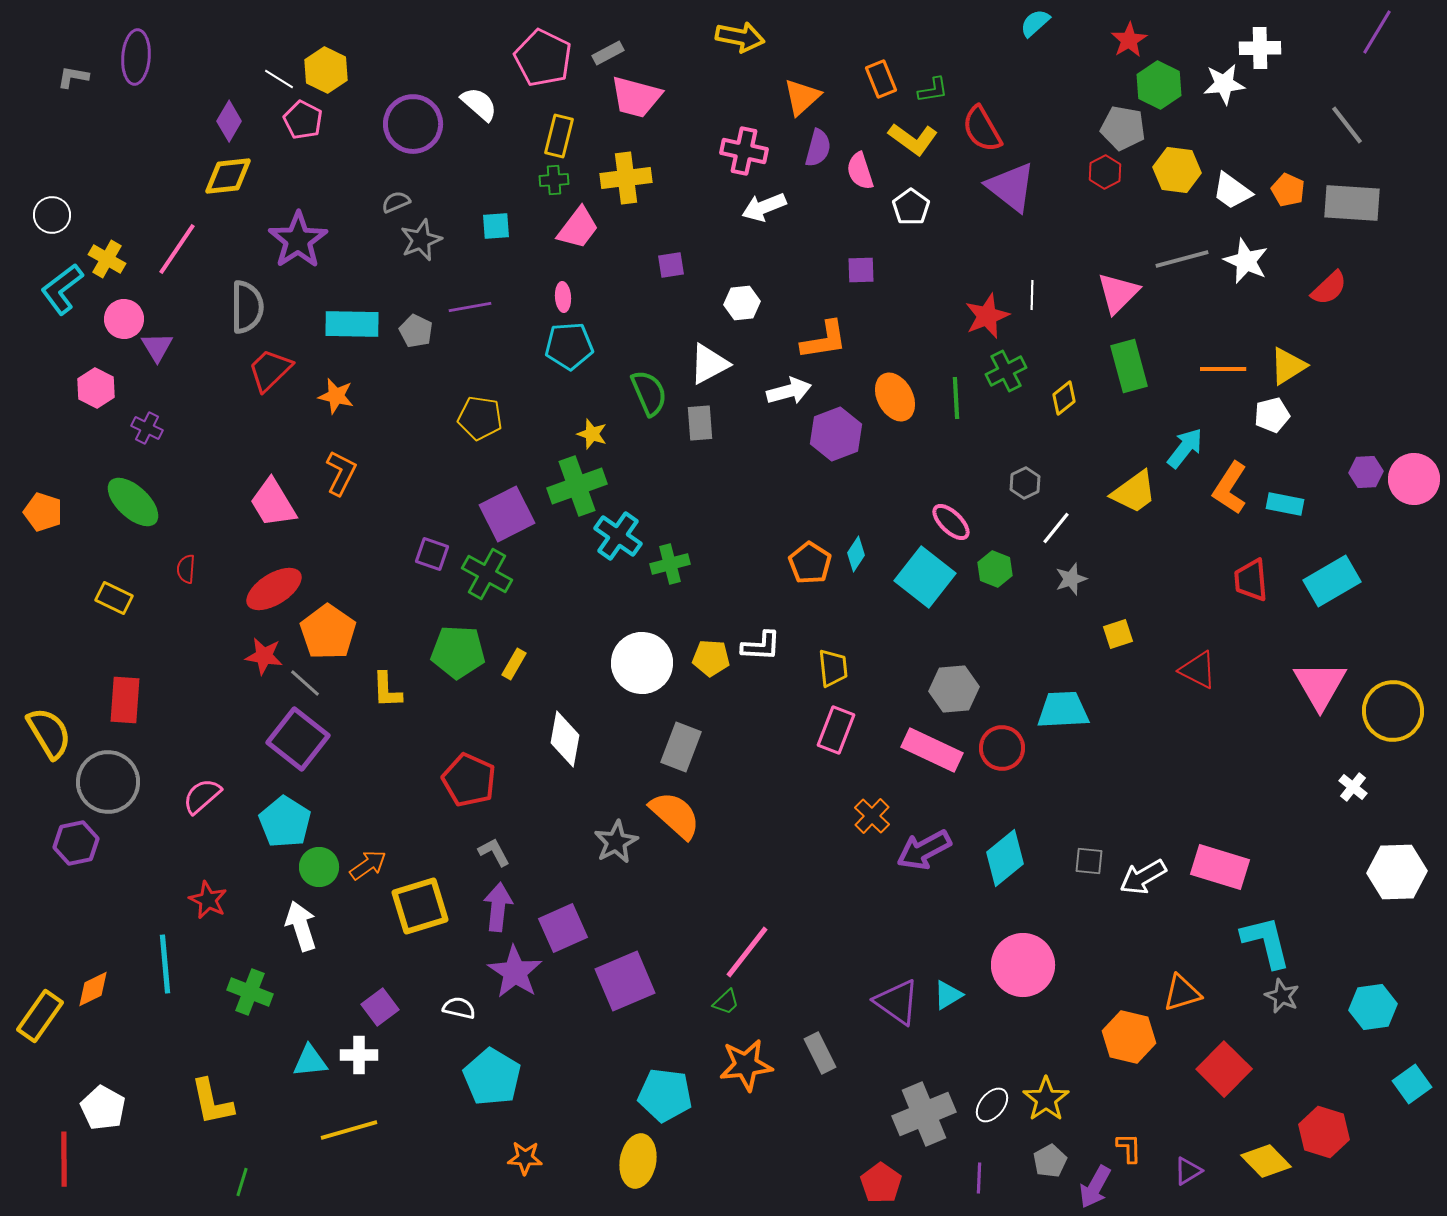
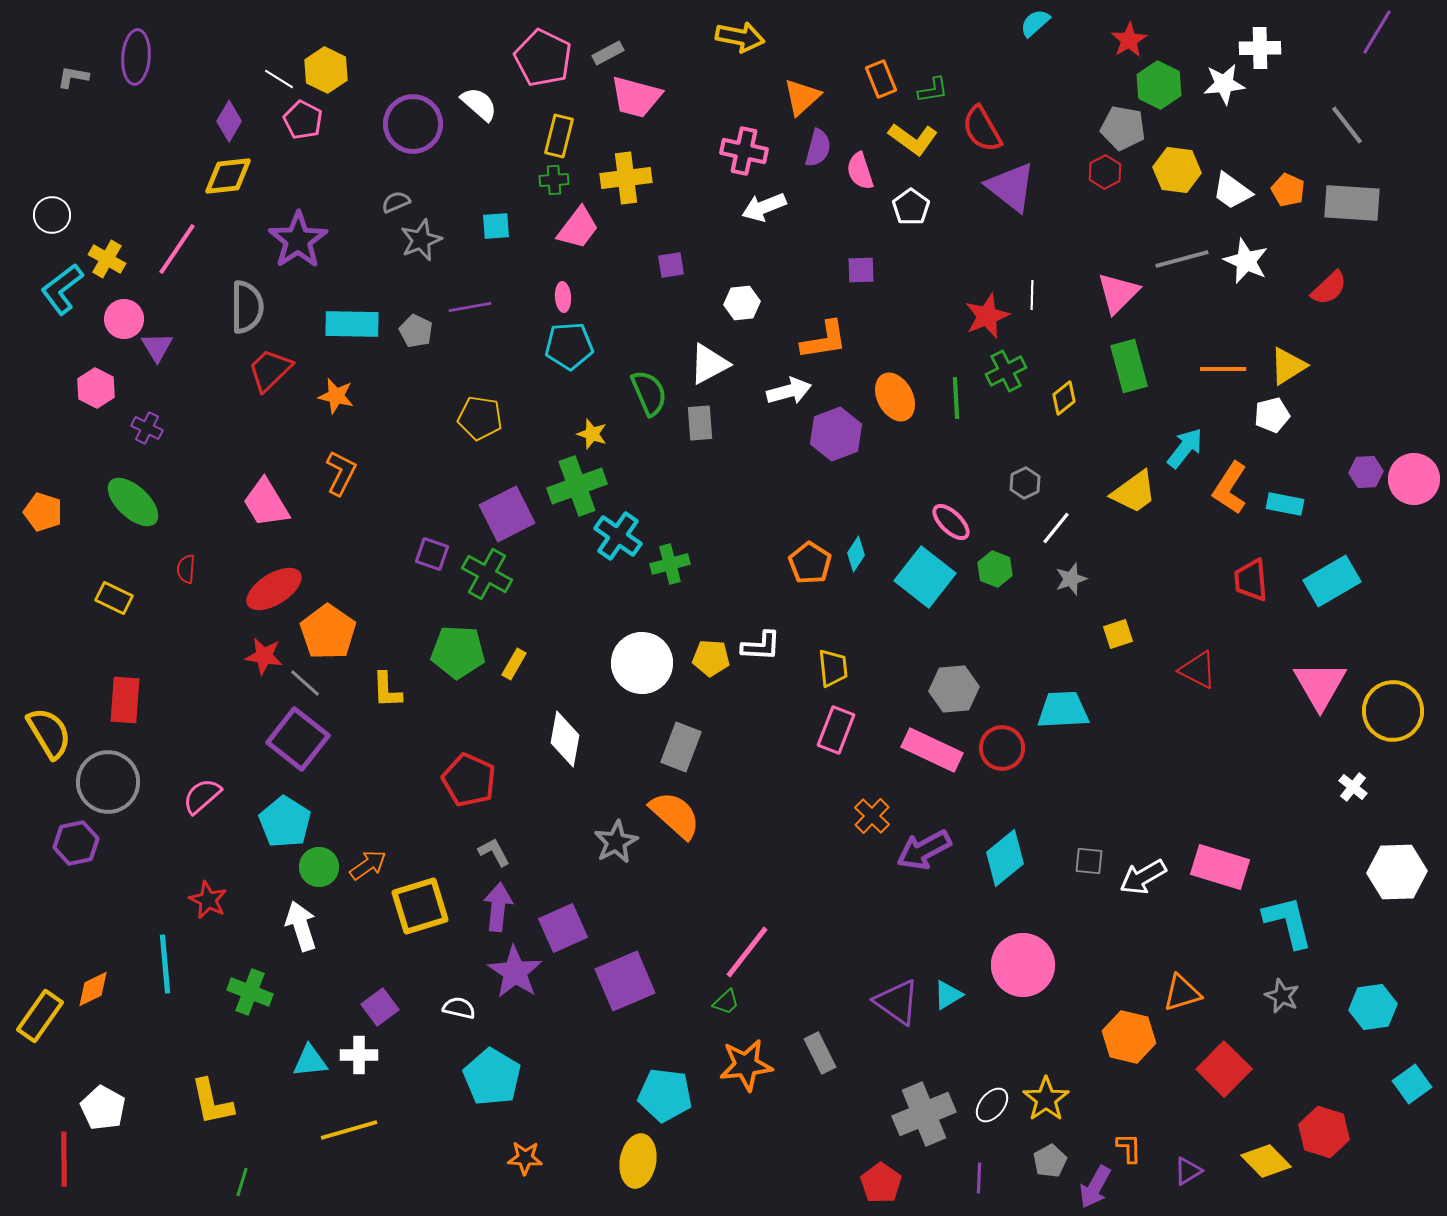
pink trapezoid at (273, 503): moved 7 px left
cyan L-shape at (1266, 942): moved 22 px right, 20 px up
